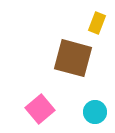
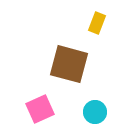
brown square: moved 4 px left, 6 px down
pink square: rotated 16 degrees clockwise
